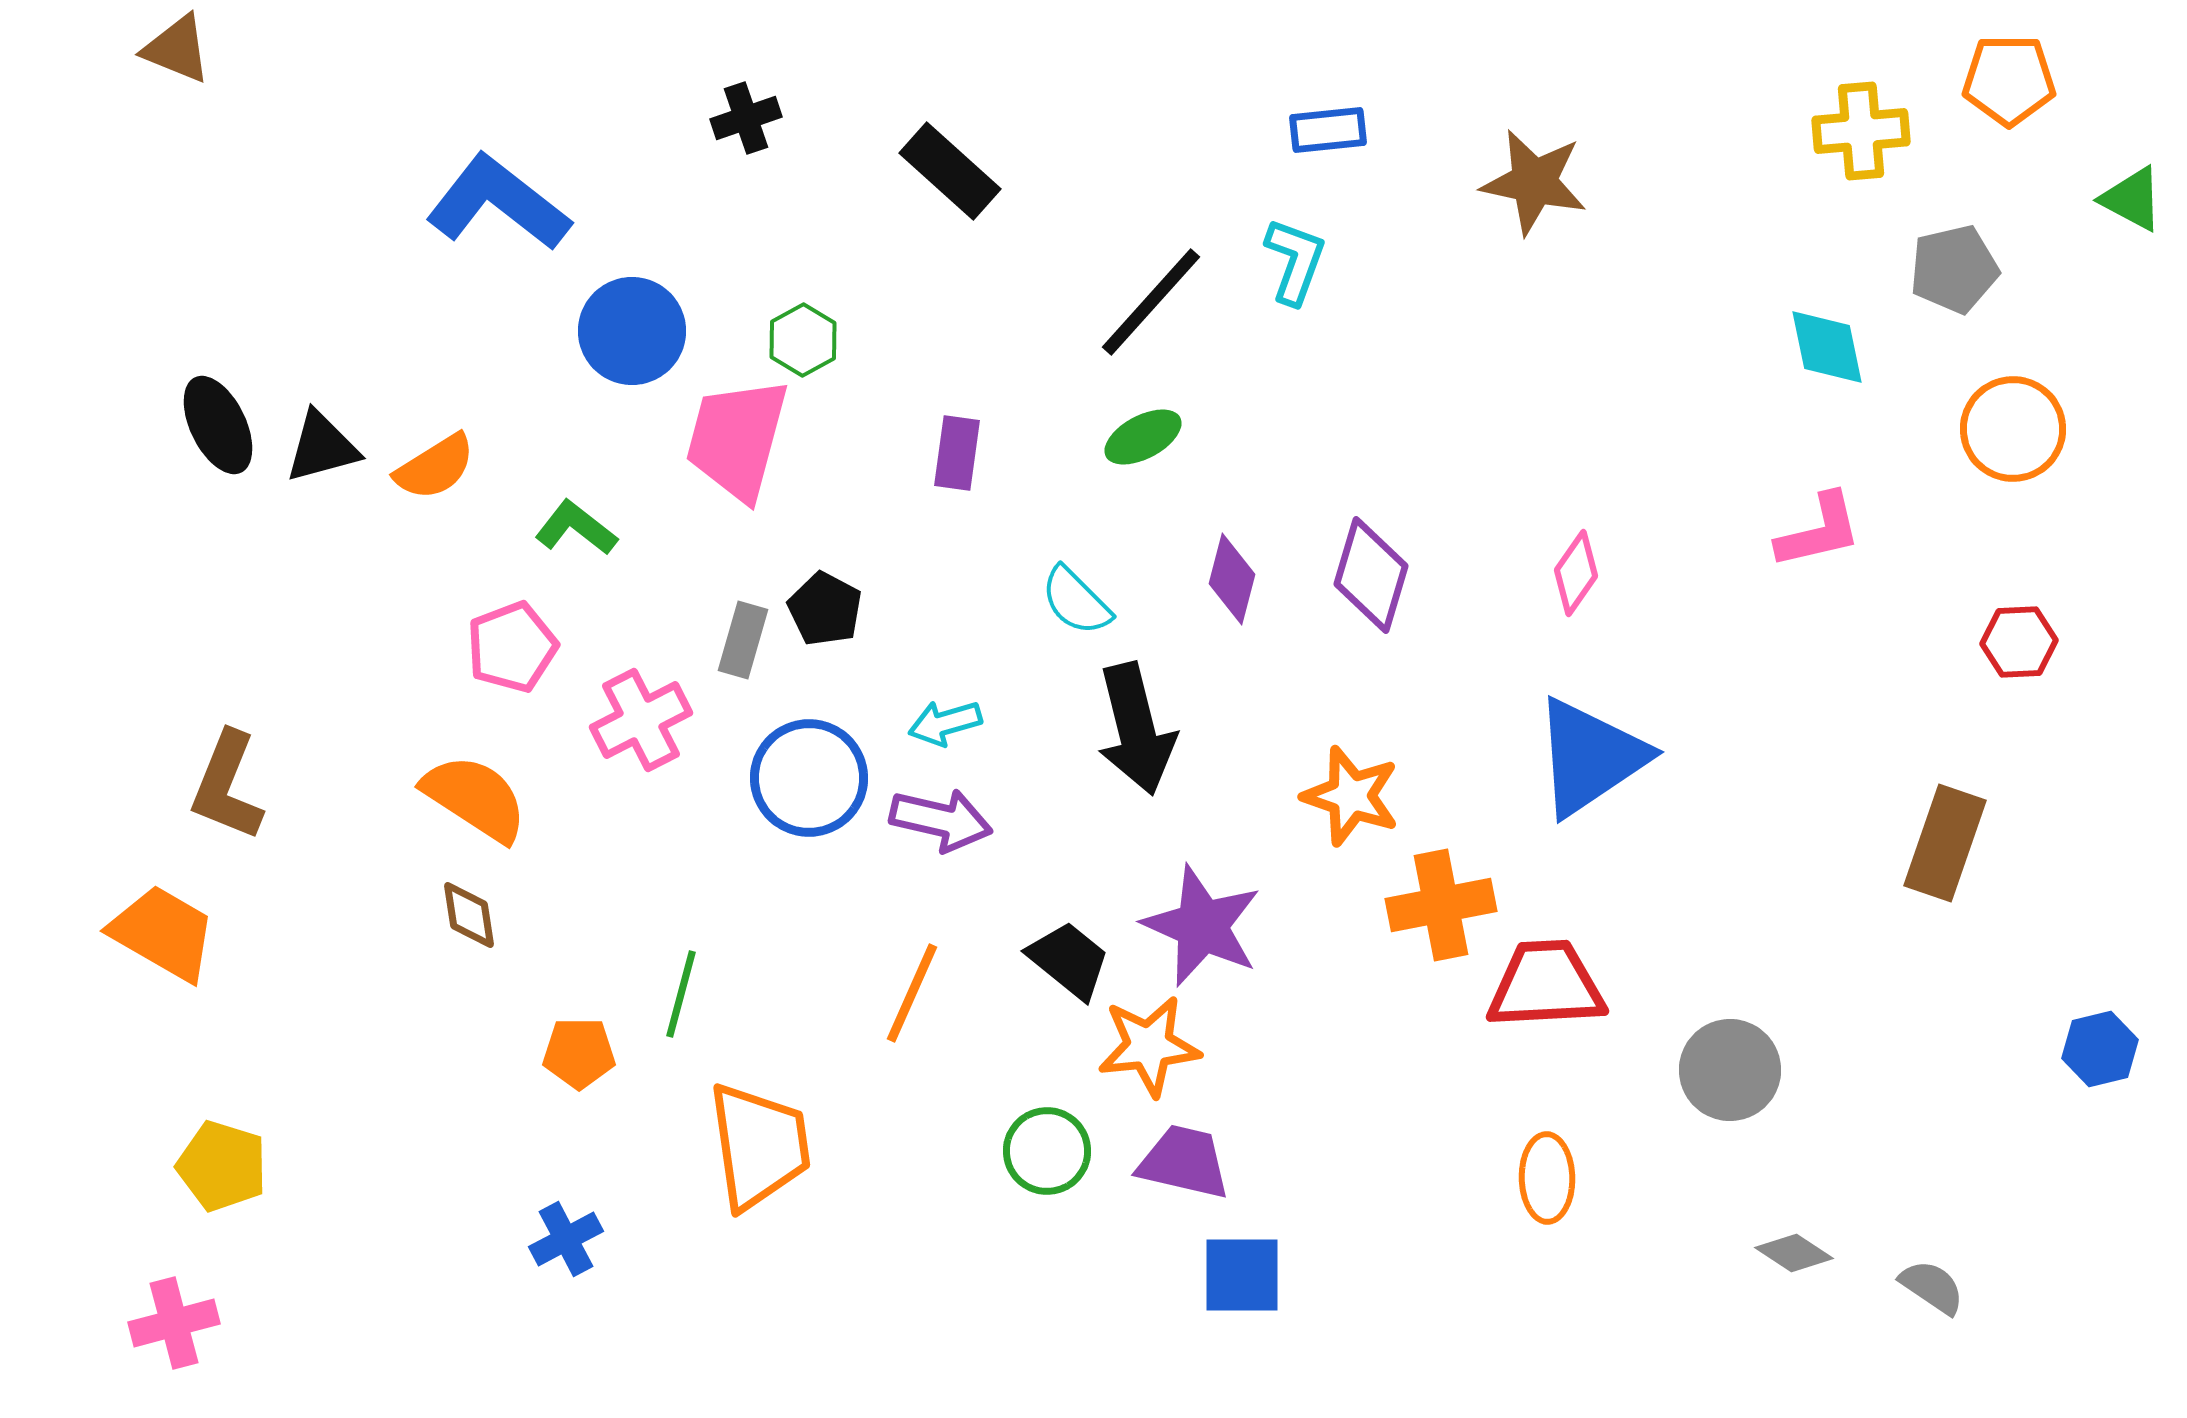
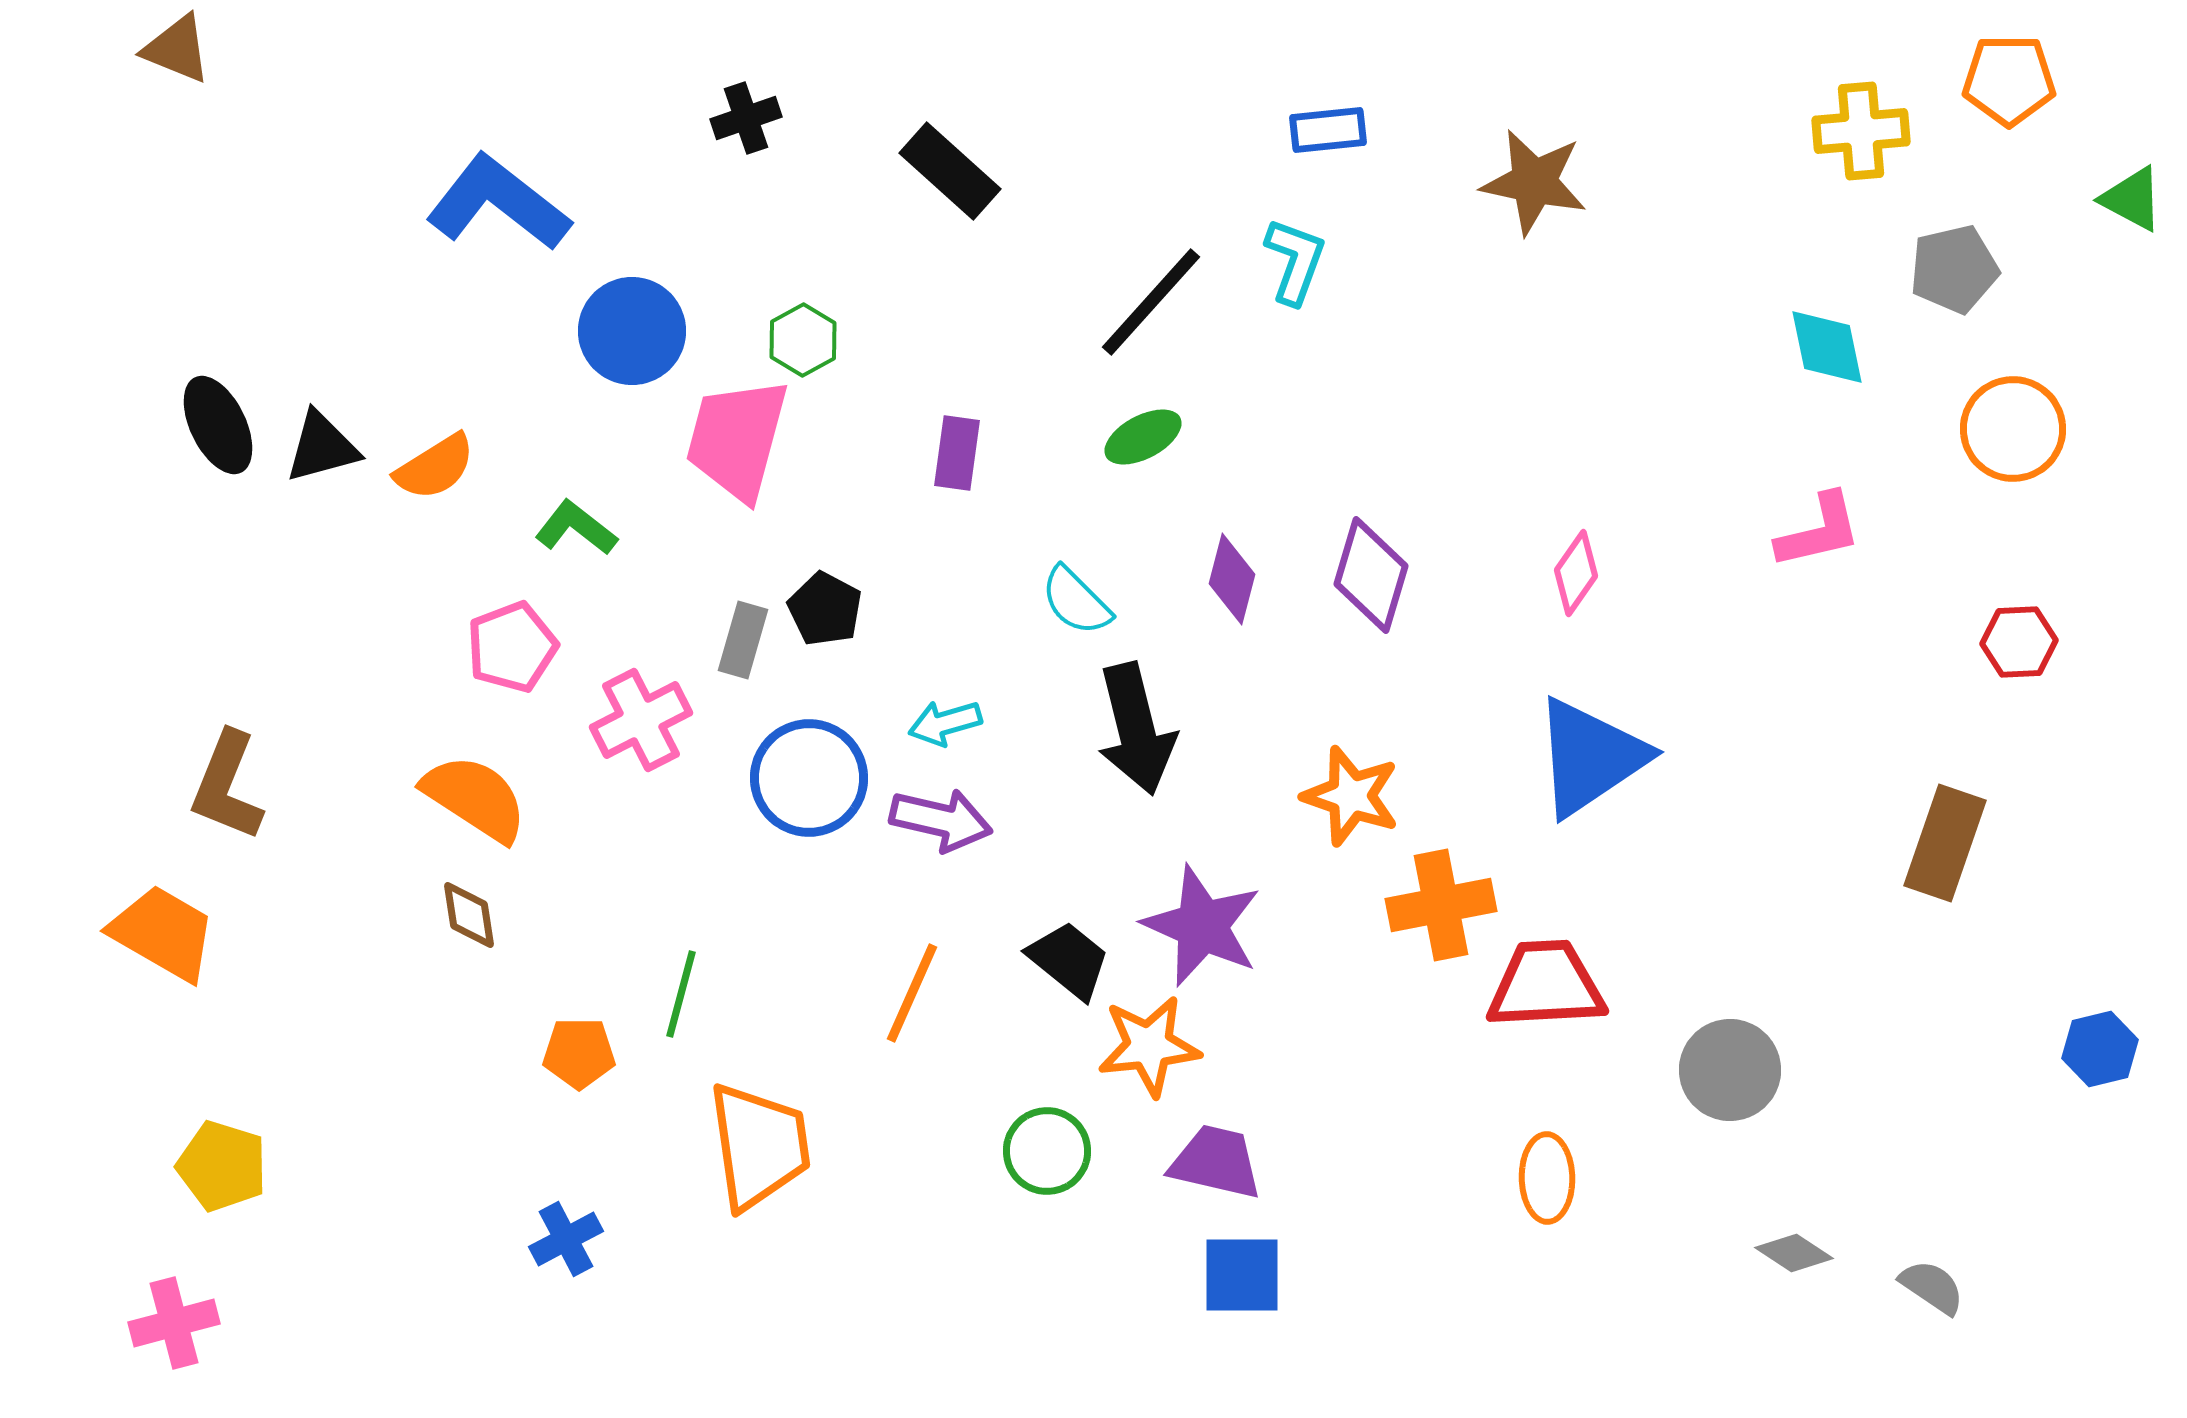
purple trapezoid at (1184, 1162): moved 32 px right
